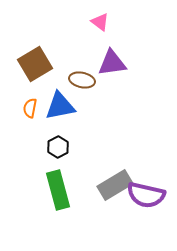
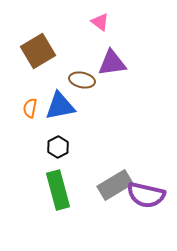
brown square: moved 3 px right, 13 px up
